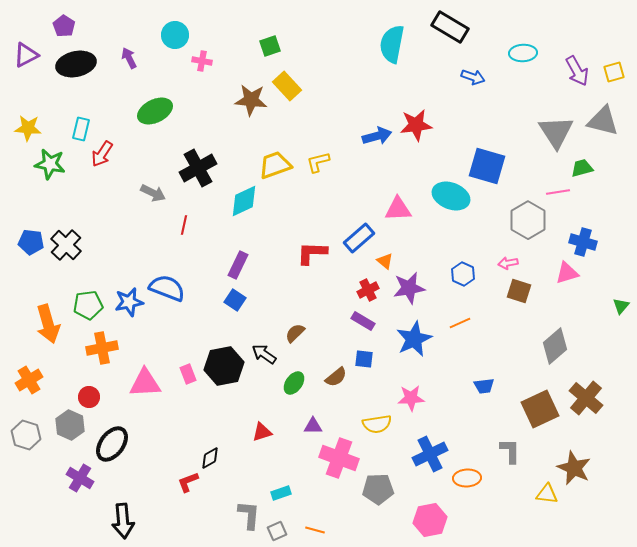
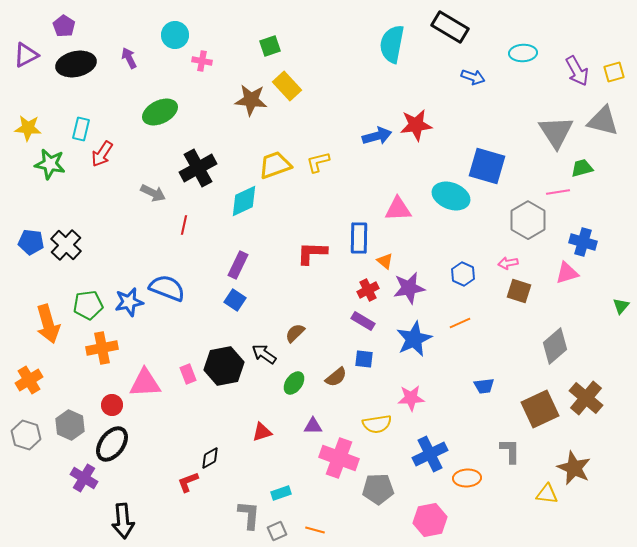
green ellipse at (155, 111): moved 5 px right, 1 px down
blue rectangle at (359, 238): rotated 48 degrees counterclockwise
red circle at (89, 397): moved 23 px right, 8 px down
purple cross at (80, 478): moved 4 px right
